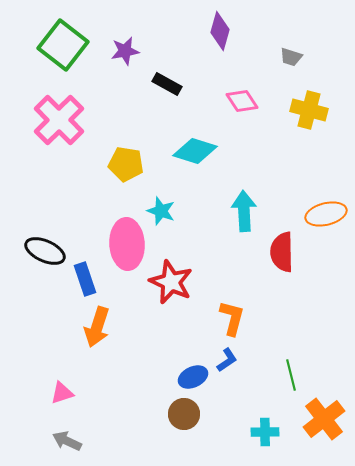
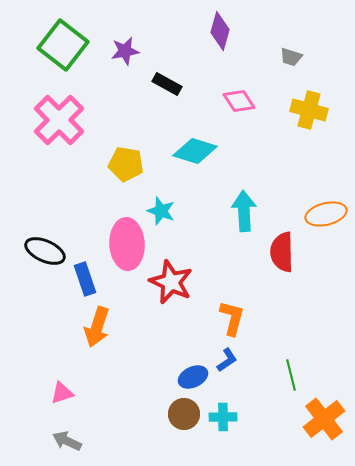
pink diamond: moved 3 px left
cyan cross: moved 42 px left, 15 px up
